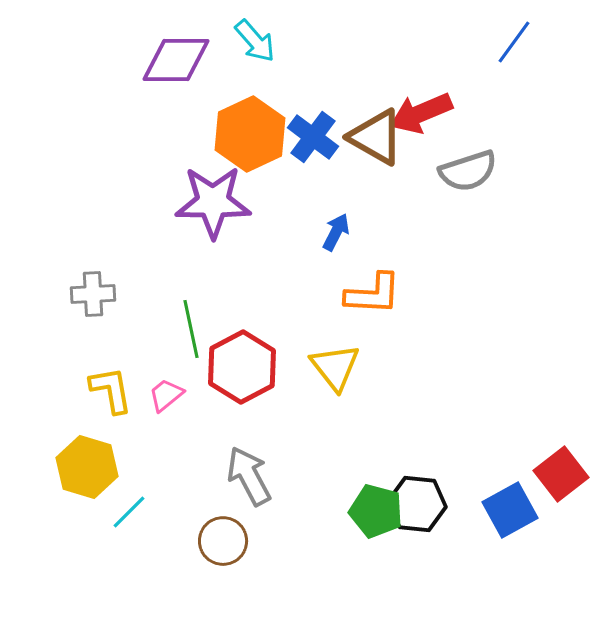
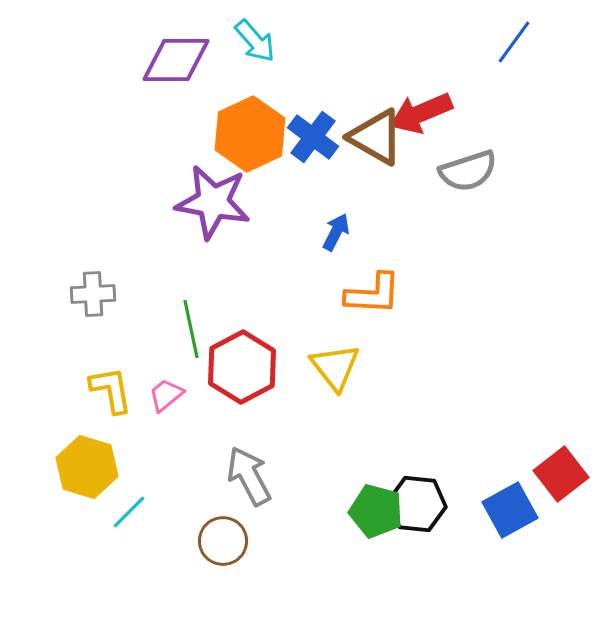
purple star: rotated 10 degrees clockwise
